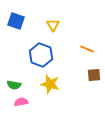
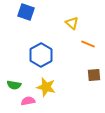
blue square: moved 10 px right, 9 px up
yellow triangle: moved 19 px right, 2 px up; rotated 16 degrees counterclockwise
orange line: moved 1 px right, 5 px up
blue hexagon: rotated 10 degrees clockwise
yellow star: moved 4 px left, 3 px down
pink semicircle: moved 7 px right, 1 px up
